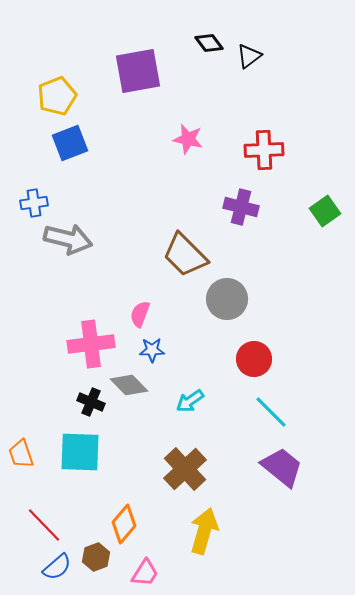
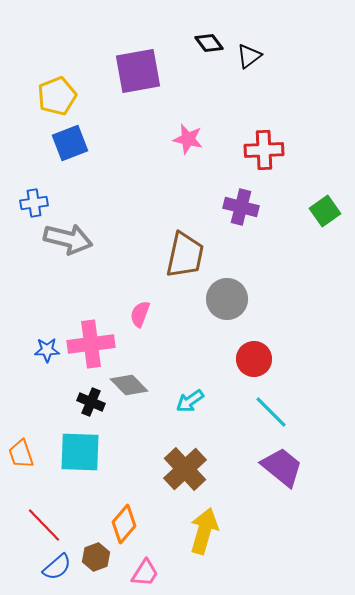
brown trapezoid: rotated 123 degrees counterclockwise
blue star: moved 105 px left
